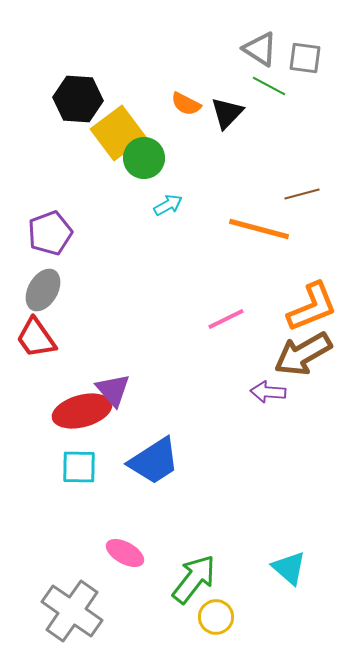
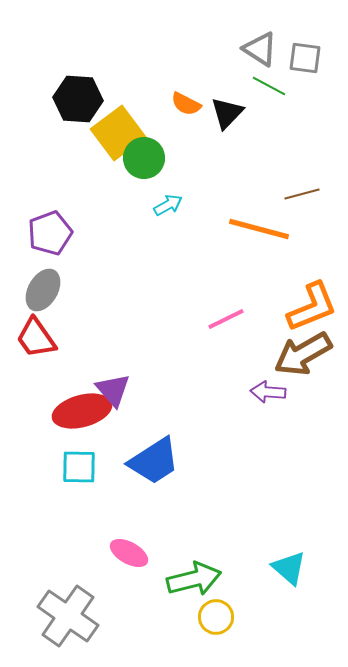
pink ellipse: moved 4 px right
green arrow: rotated 38 degrees clockwise
gray cross: moved 4 px left, 5 px down
